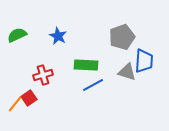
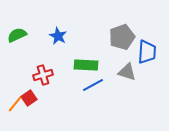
blue trapezoid: moved 3 px right, 9 px up
